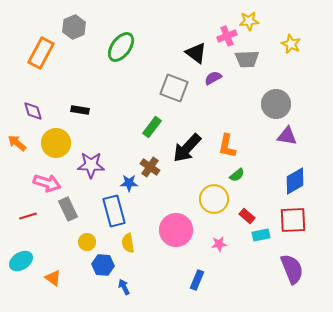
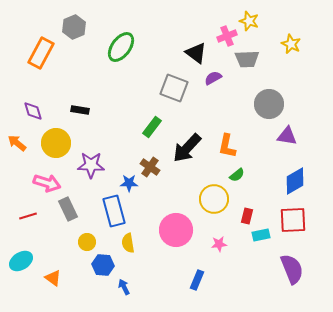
yellow star at (249, 21): rotated 24 degrees clockwise
gray circle at (276, 104): moved 7 px left
red rectangle at (247, 216): rotated 63 degrees clockwise
